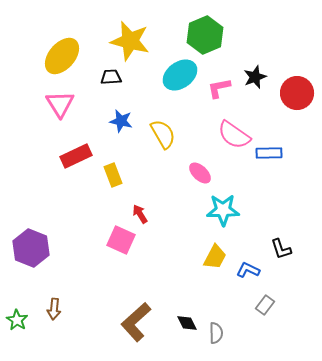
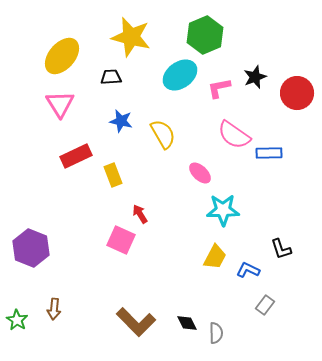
yellow star: moved 1 px right, 4 px up
brown L-shape: rotated 93 degrees counterclockwise
